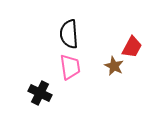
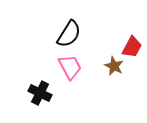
black semicircle: rotated 144 degrees counterclockwise
pink trapezoid: rotated 20 degrees counterclockwise
